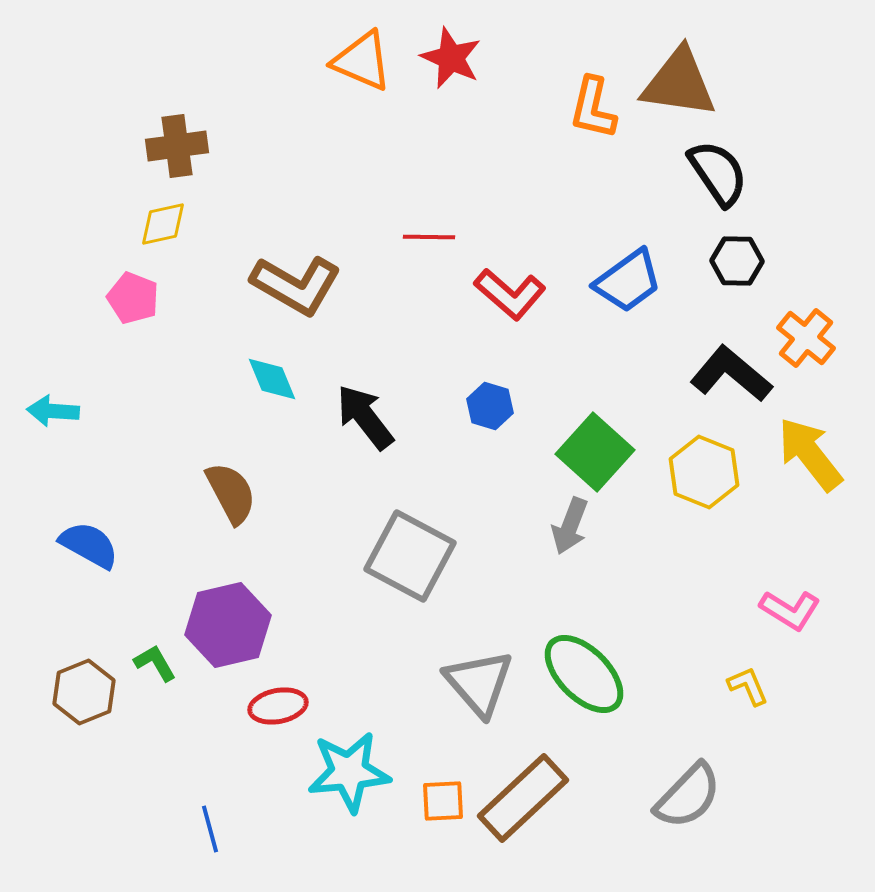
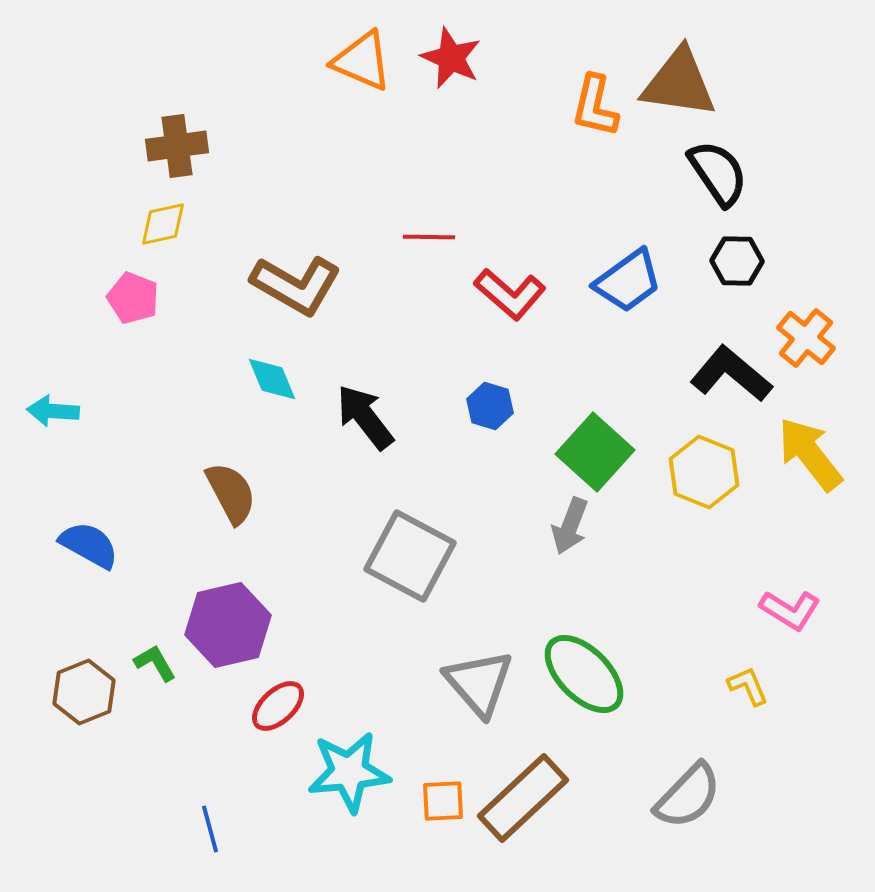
orange L-shape: moved 2 px right, 2 px up
red ellipse: rotated 32 degrees counterclockwise
